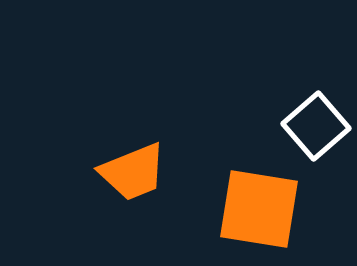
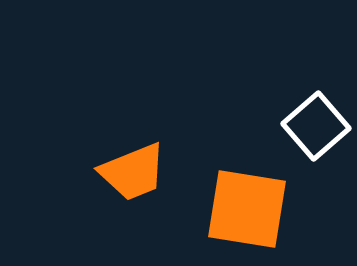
orange square: moved 12 px left
